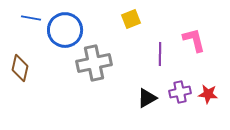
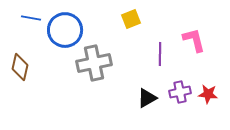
brown diamond: moved 1 px up
